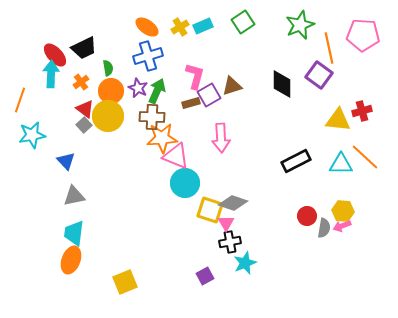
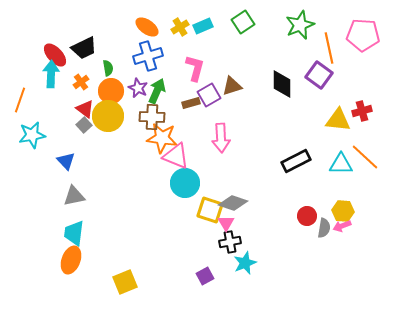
pink L-shape at (195, 76): moved 8 px up
orange star at (162, 138): rotated 12 degrees clockwise
